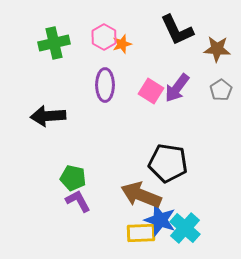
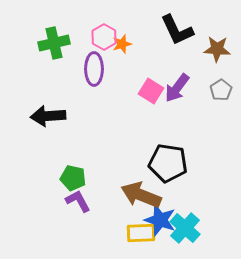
purple ellipse: moved 11 px left, 16 px up
